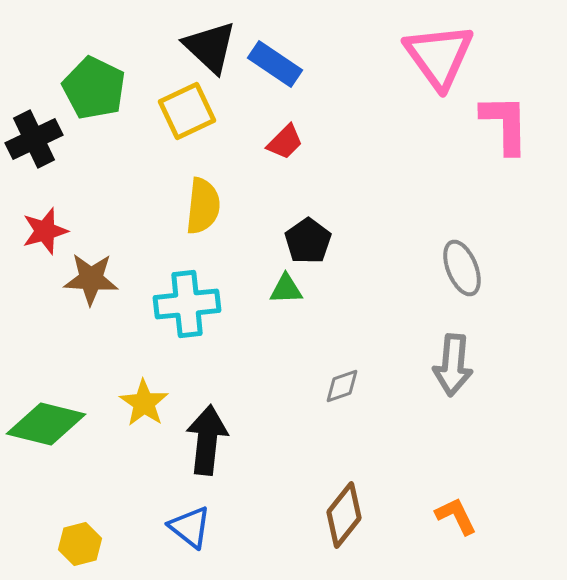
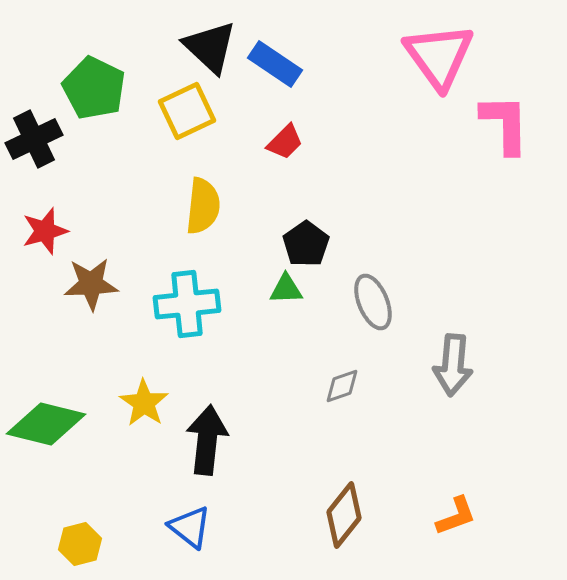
black pentagon: moved 2 px left, 3 px down
gray ellipse: moved 89 px left, 34 px down
brown star: moved 5 px down; rotated 6 degrees counterclockwise
orange L-shape: rotated 96 degrees clockwise
